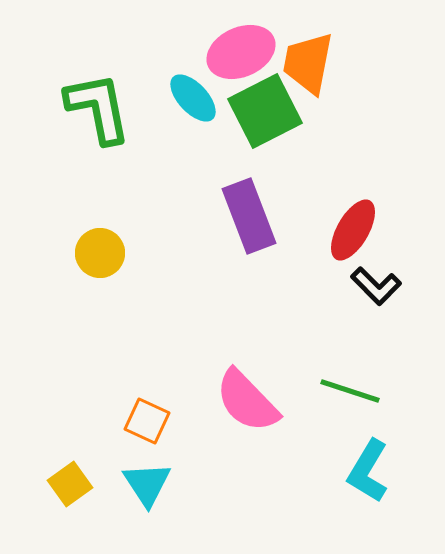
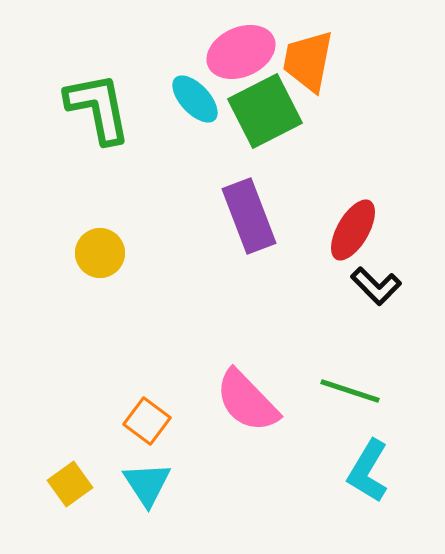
orange trapezoid: moved 2 px up
cyan ellipse: moved 2 px right, 1 px down
orange square: rotated 12 degrees clockwise
